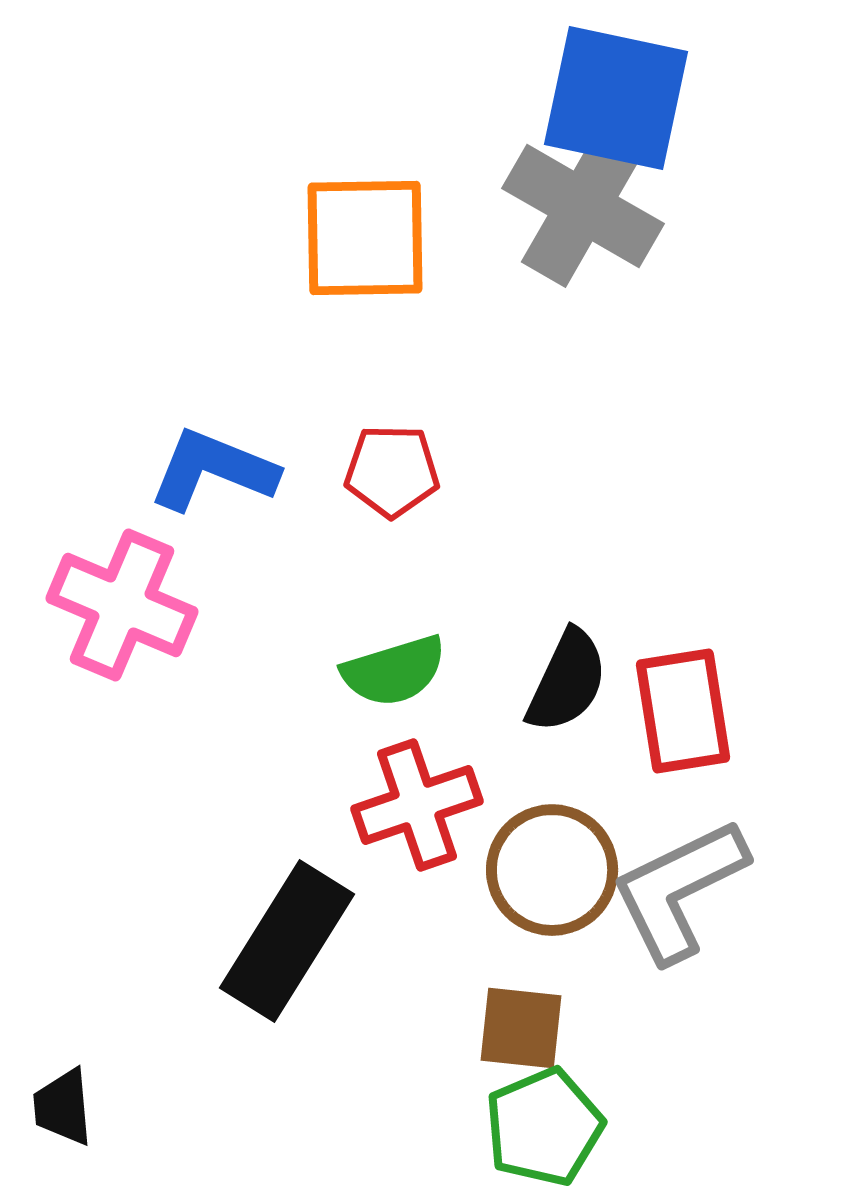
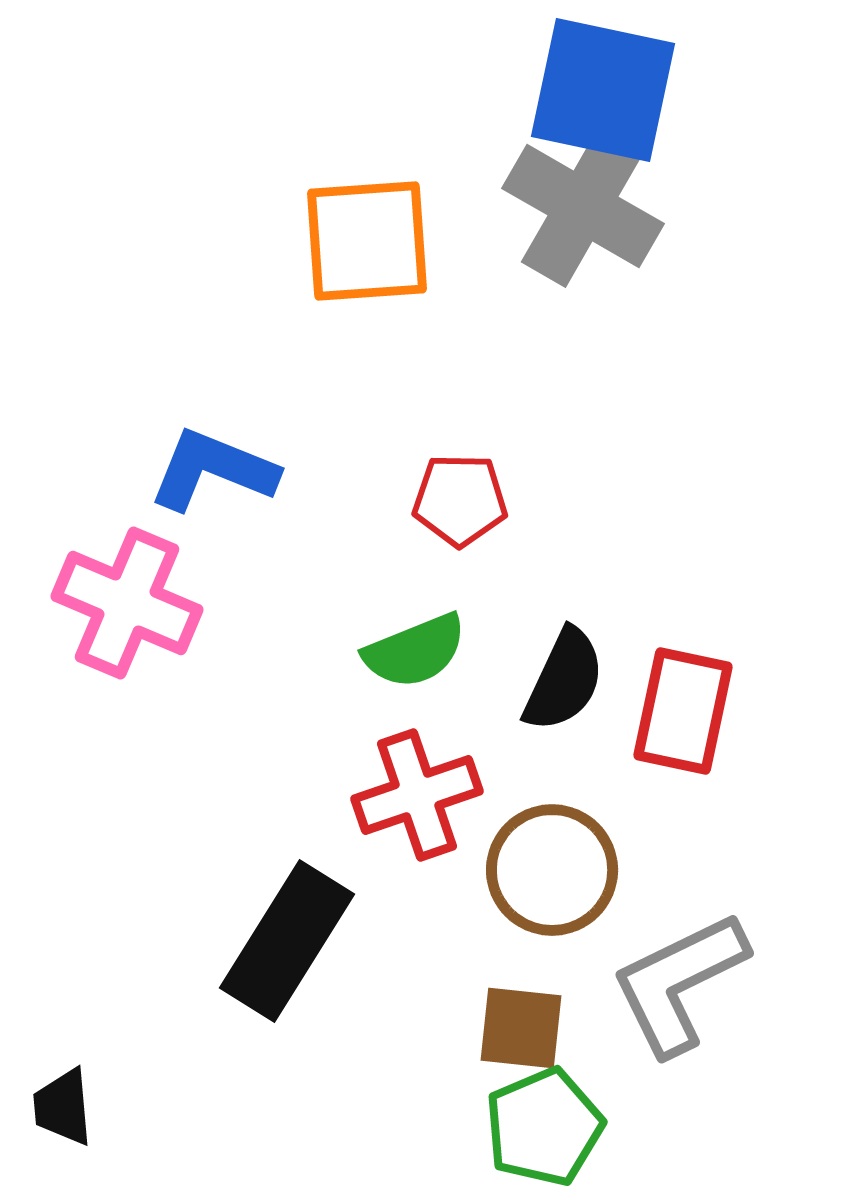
blue square: moved 13 px left, 8 px up
orange square: moved 2 px right, 3 px down; rotated 3 degrees counterclockwise
red pentagon: moved 68 px right, 29 px down
pink cross: moved 5 px right, 2 px up
green semicircle: moved 21 px right, 20 px up; rotated 5 degrees counterclockwise
black semicircle: moved 3 px left, 1 px up
red rectangle: rotated 21 degrees clockwise
red cross: moved 10 px up
gray L-shape: moved 93 px down
